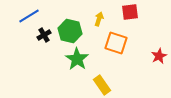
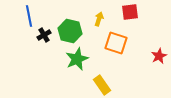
blue line: rotated 70 degrees counterclockwise
green star: rotated 15 degrees clockwise
